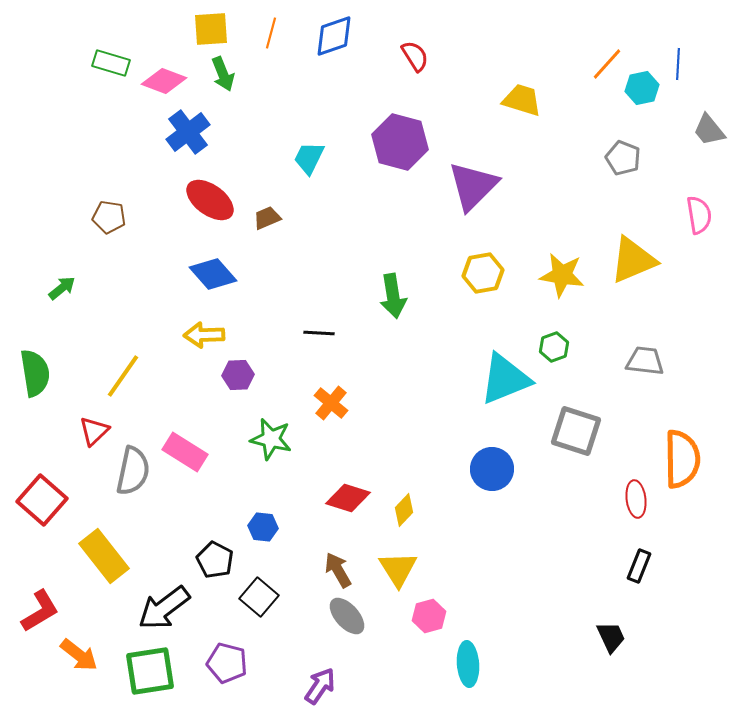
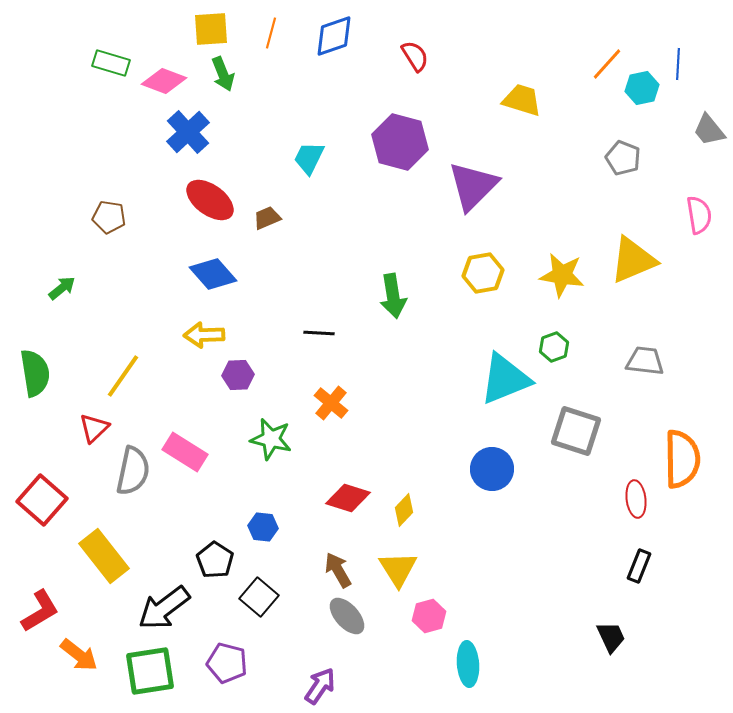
blue cross at (188, 132): rotated 6 degrees counterclockwise
red triangle at (94, 431): moved 3 px up
black pentagon at (215, 560): rotated 6 degrees clockwise
